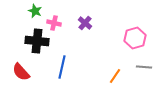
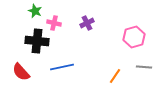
purple cross: moved 2 px right; rotated 24 degrees clockwise
pink hexagon: moved 1 px left, 1 px up
blue line: rotated 65 degrees clockwise
